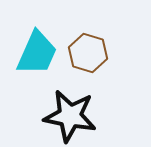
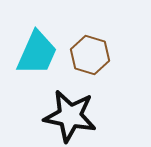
brown hexagon: moved 2 px right, 2 px down
